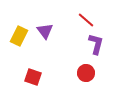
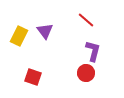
purple L-shape: moved 3 px left, 7 px down
